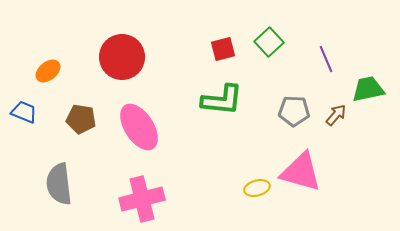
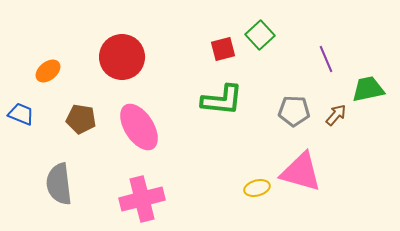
green square: moved 9 px left, 7 px up
blue trapezoid: moved 3 px left, 2 px down
